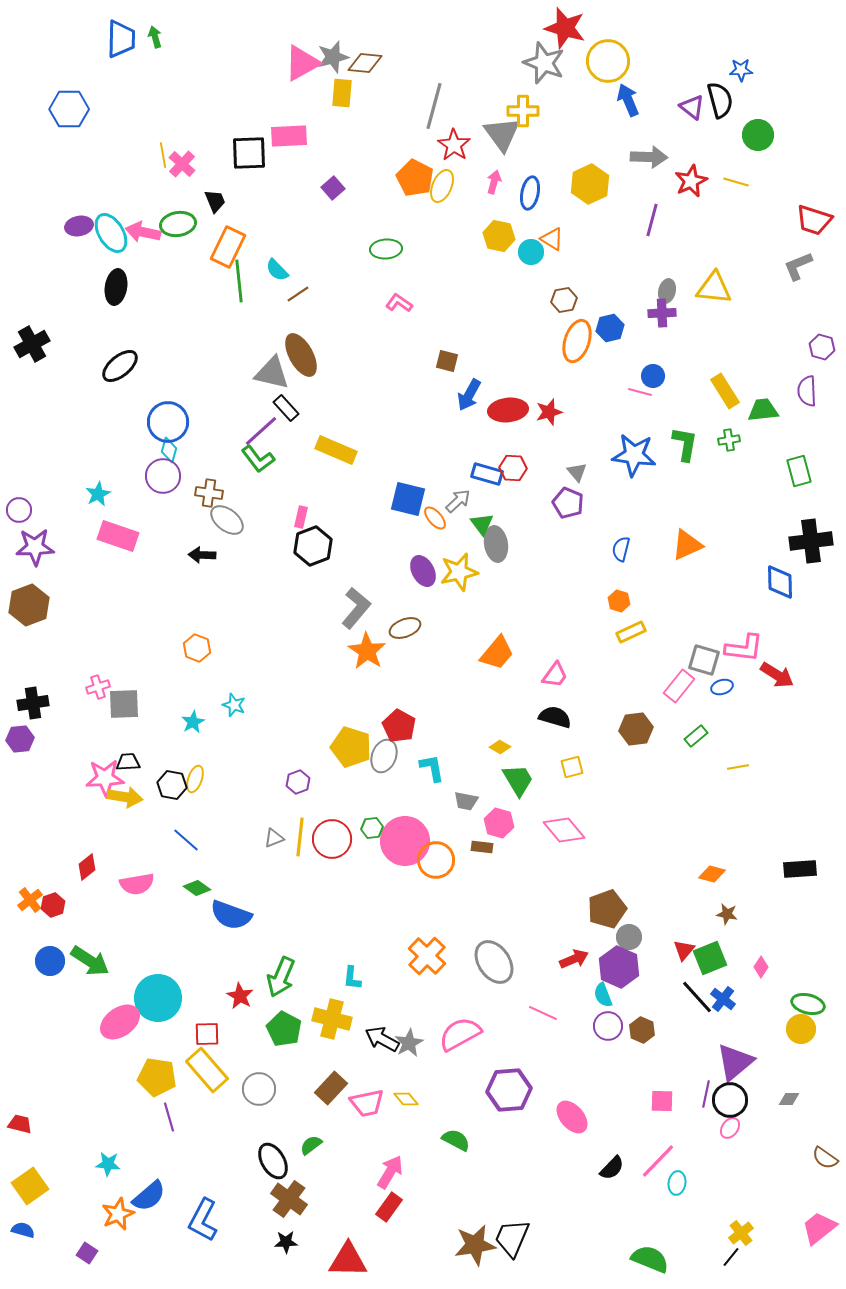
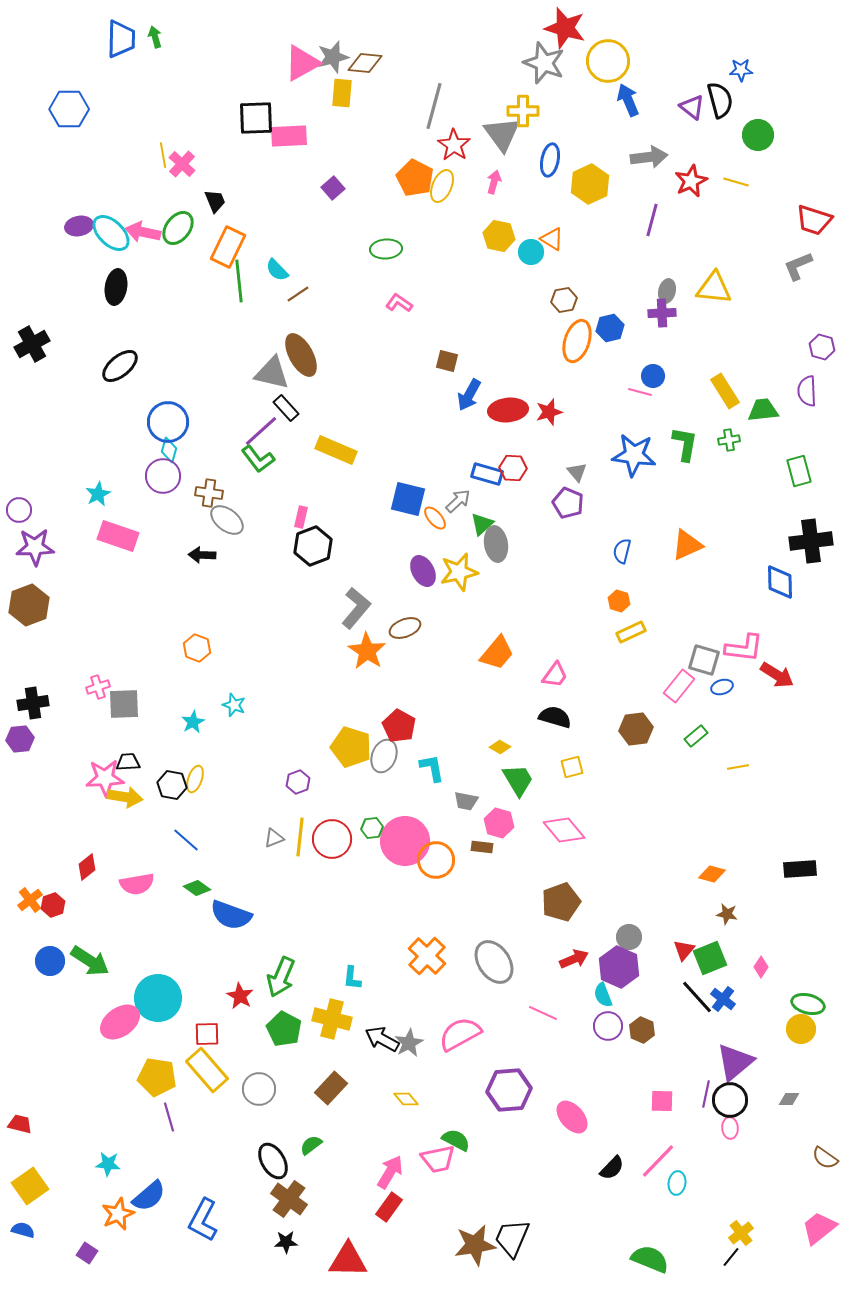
black square at (249, 153): moved 7 px right, 35 px up
gray arrow at (649, 157): rotated 9 degrees counterclockwise
blue ellipse at (530, 193): moved 20 px right, 33 px up
green ellipse at (178, 224): moved 4 px down; rotated 44 degrees counterclockwise
cyan ellipse at (111, 233): rotated 15 degrees counterclockwise
green triangle at (482, 524): rotated 25 degrees clockwise
blue semicircle at (621, 549): moved 1 px right, 2 px down
brown pentagon at (607, 909): moved 46 px left, 7 px up
pink trapezoid at (367, 1103): moved 71 px right, 56 px down
pink ellipse at (730, 1128): rotated 40 degrees counterclockwise
